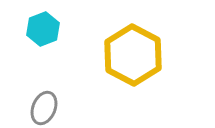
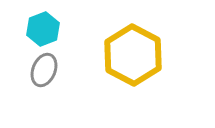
gray ellipse: moved 38 px up
